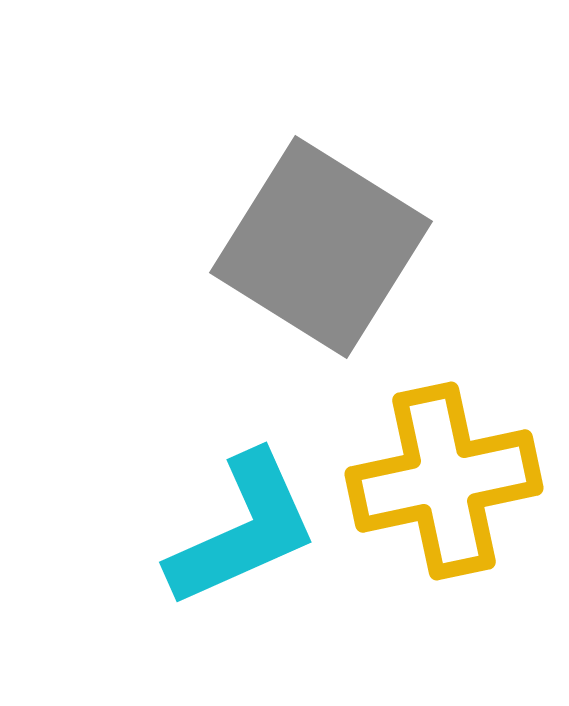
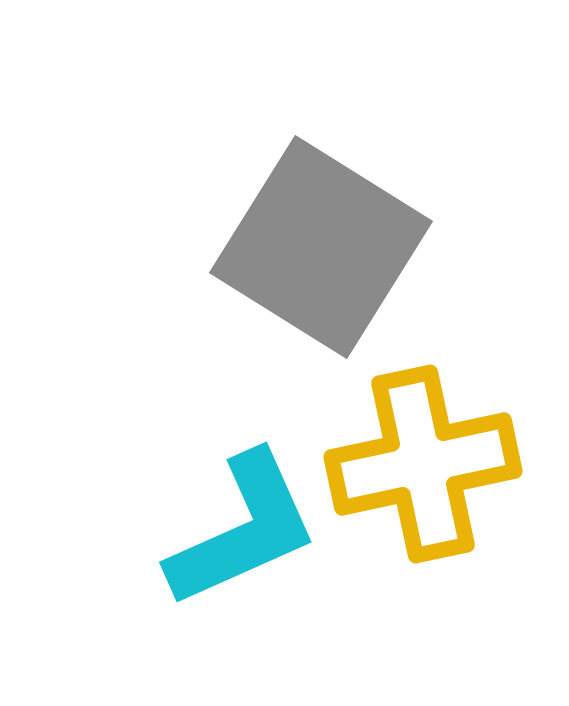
yellow cross: moved 21 px left, 17 px up
